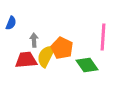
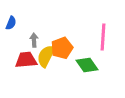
orange pentagon: rotated 25 degrees clockwise
